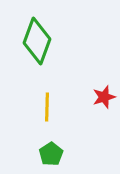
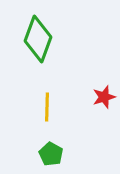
green diamond: moved 1 px right, 2 px up
green pentagon: rotated 10 degrees counterclockwise
